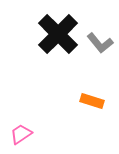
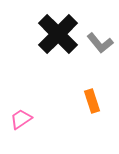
orange rectangle: rotated 55 degrees clockwise
pink trapezoid: moved 15 px up
